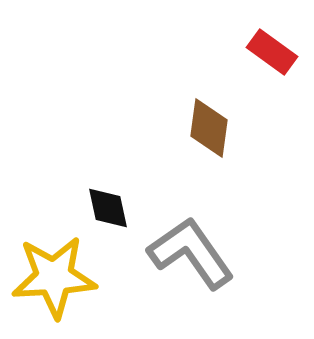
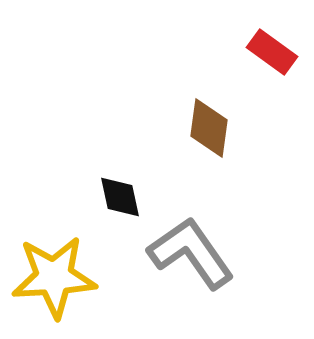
black diamond: moved 12 px right, 11 px up
